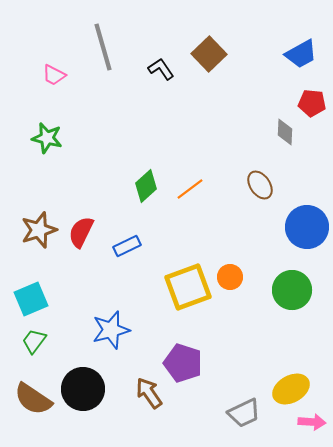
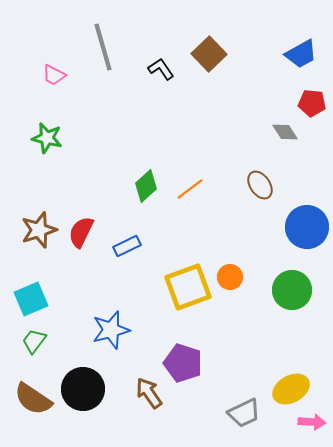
gray diamond: rotated 36 degrees counterclockwise
